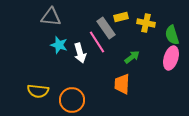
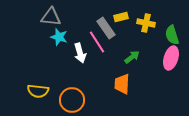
cyan star: moved 8 px up
